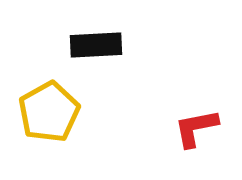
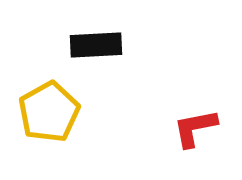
red L-shape: moved 1 px left
